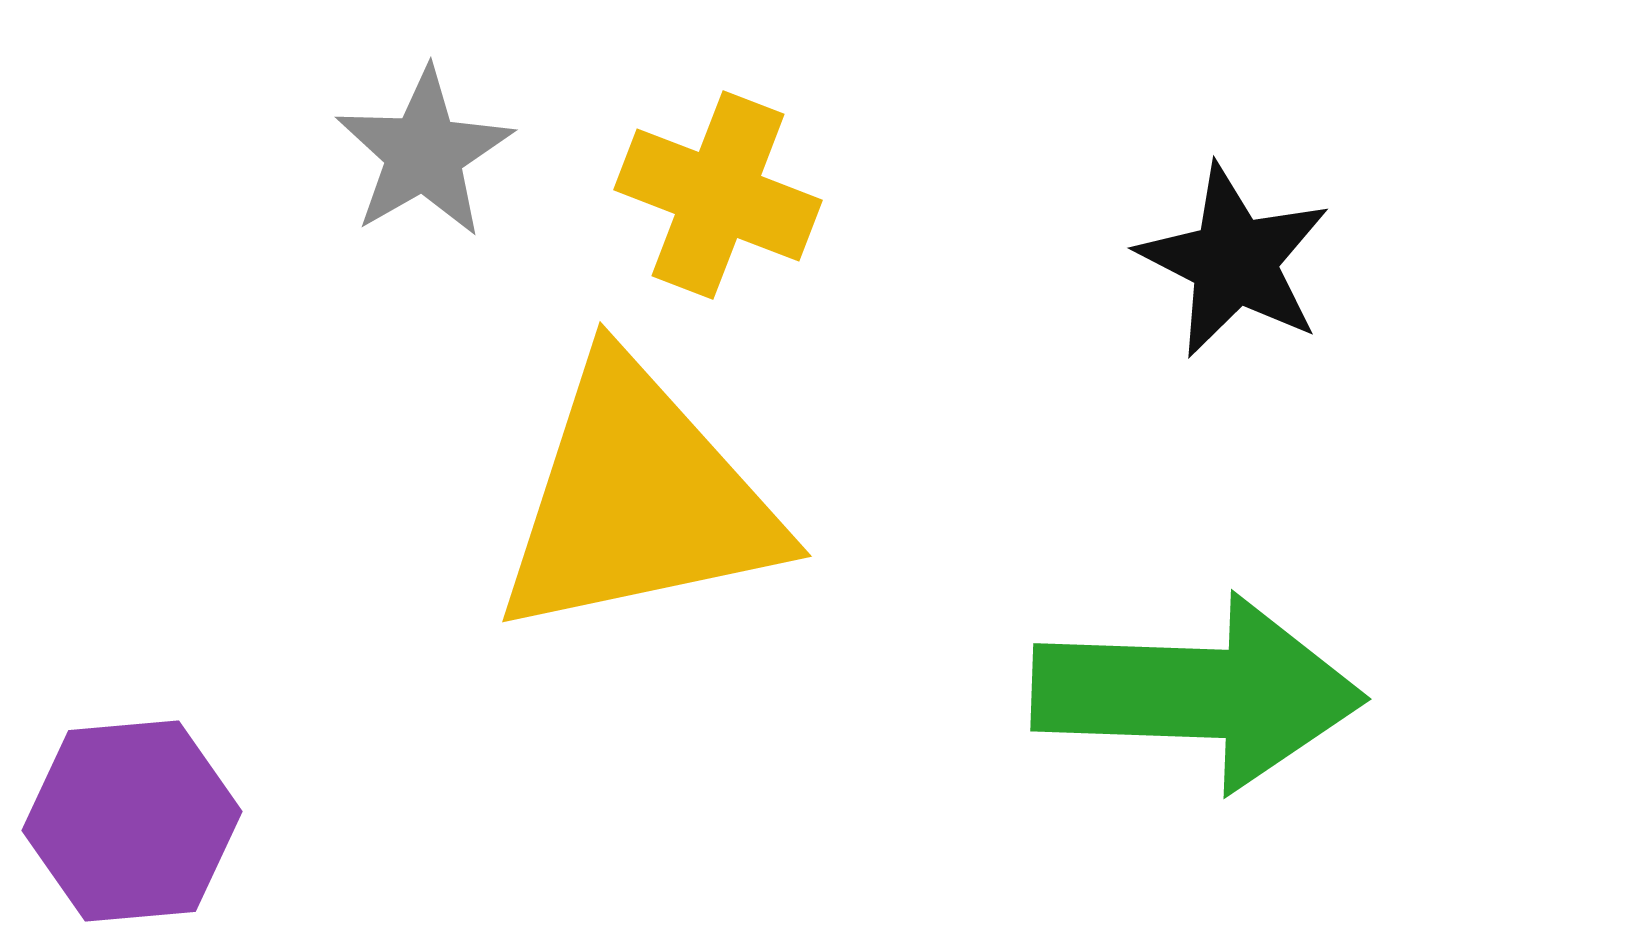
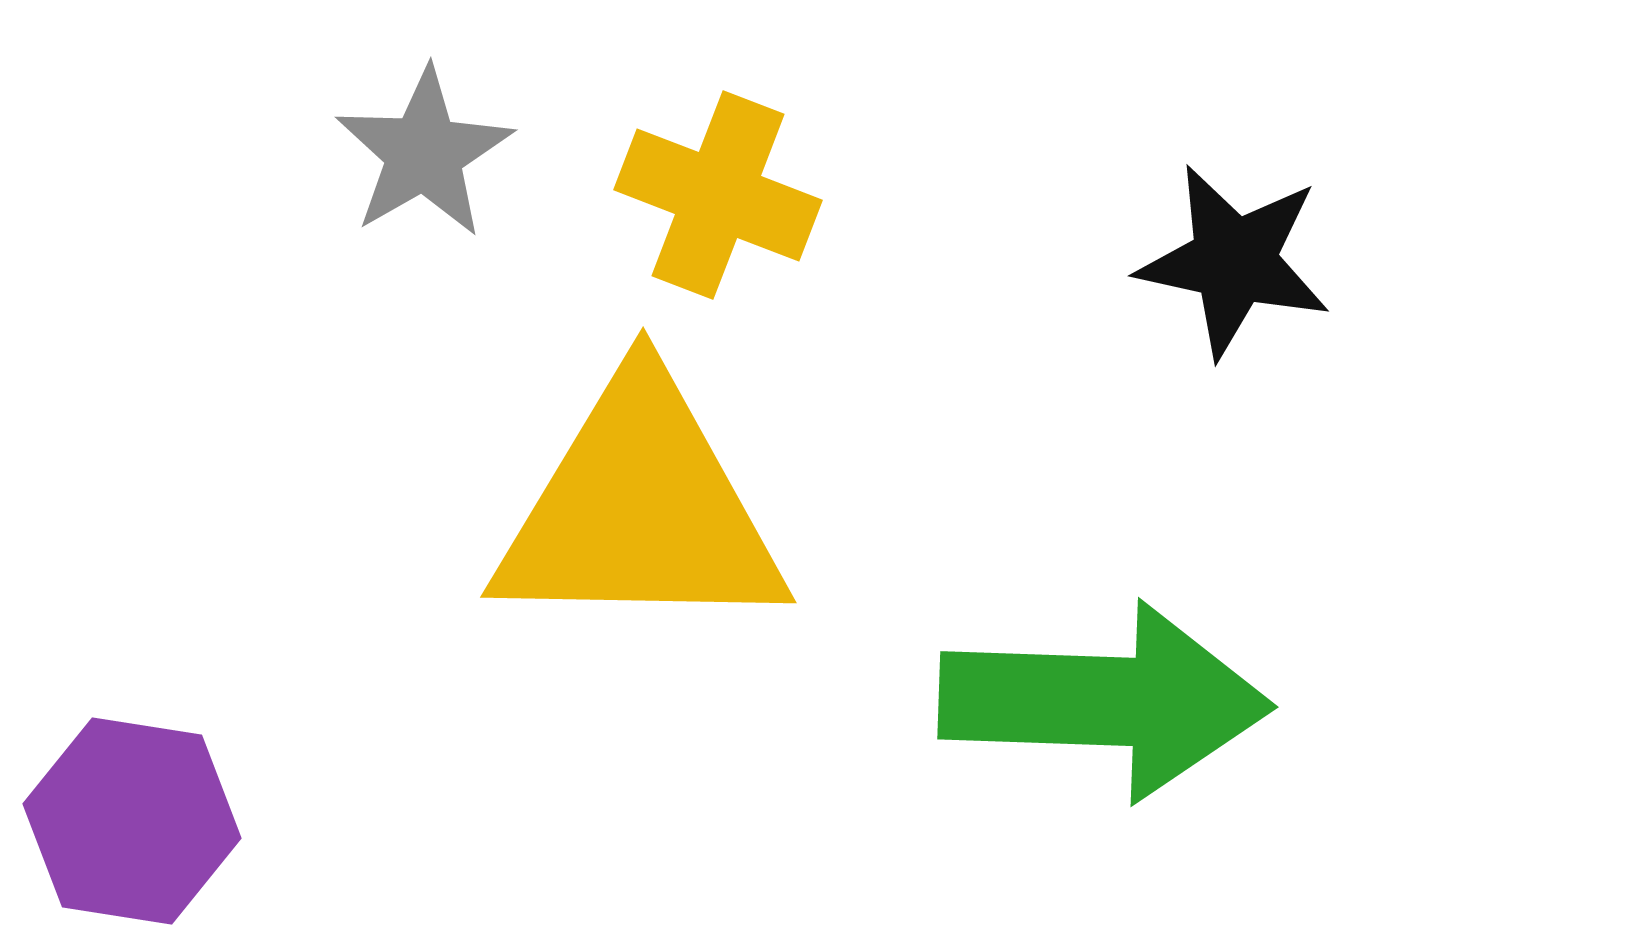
black star: rotated 15 degrees counterclockwise
yellow triangle: moved 2 px right, 9 px down; rotated 13 degrees clockwise
green arrow: moved 93 px left, 8 px down
purple hexagon: rotated 14 degrees clockwise
